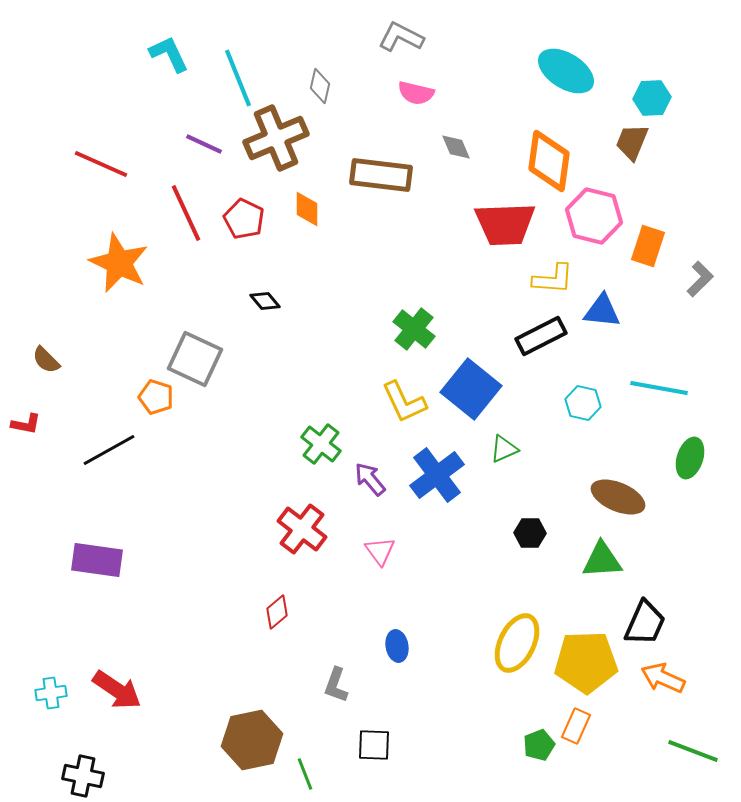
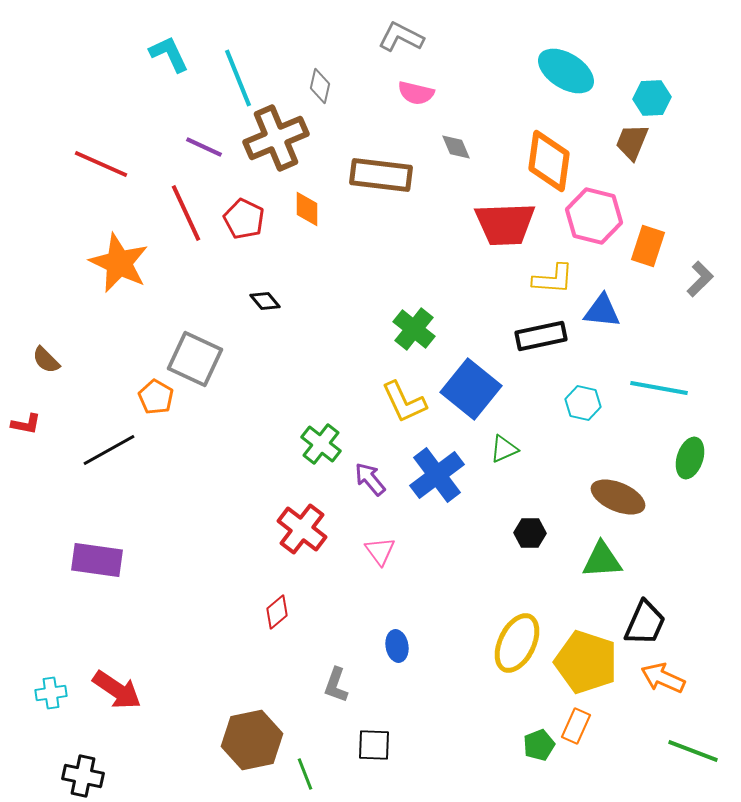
purple line at (204, 144): moved 3 px down
black rectangle at (541, 336): rotated 15 degrees clockwise
orange pentagon at (156, 397): rotated 12 degrees clockwise
yellow pentagon at (586, 662): rotated 20 degrees clockwise
